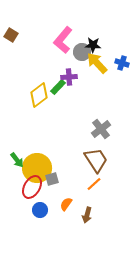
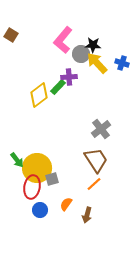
gray circle: moved 1 px left, 2 px down
red ellipse: rotated 20 degrees counterclockwise
